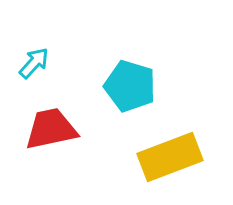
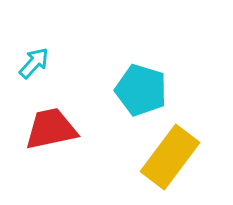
cyan pentagon: moved 11 px right, 4 px down
yellow rectangle: rotated 32 degrees counterclockwise
